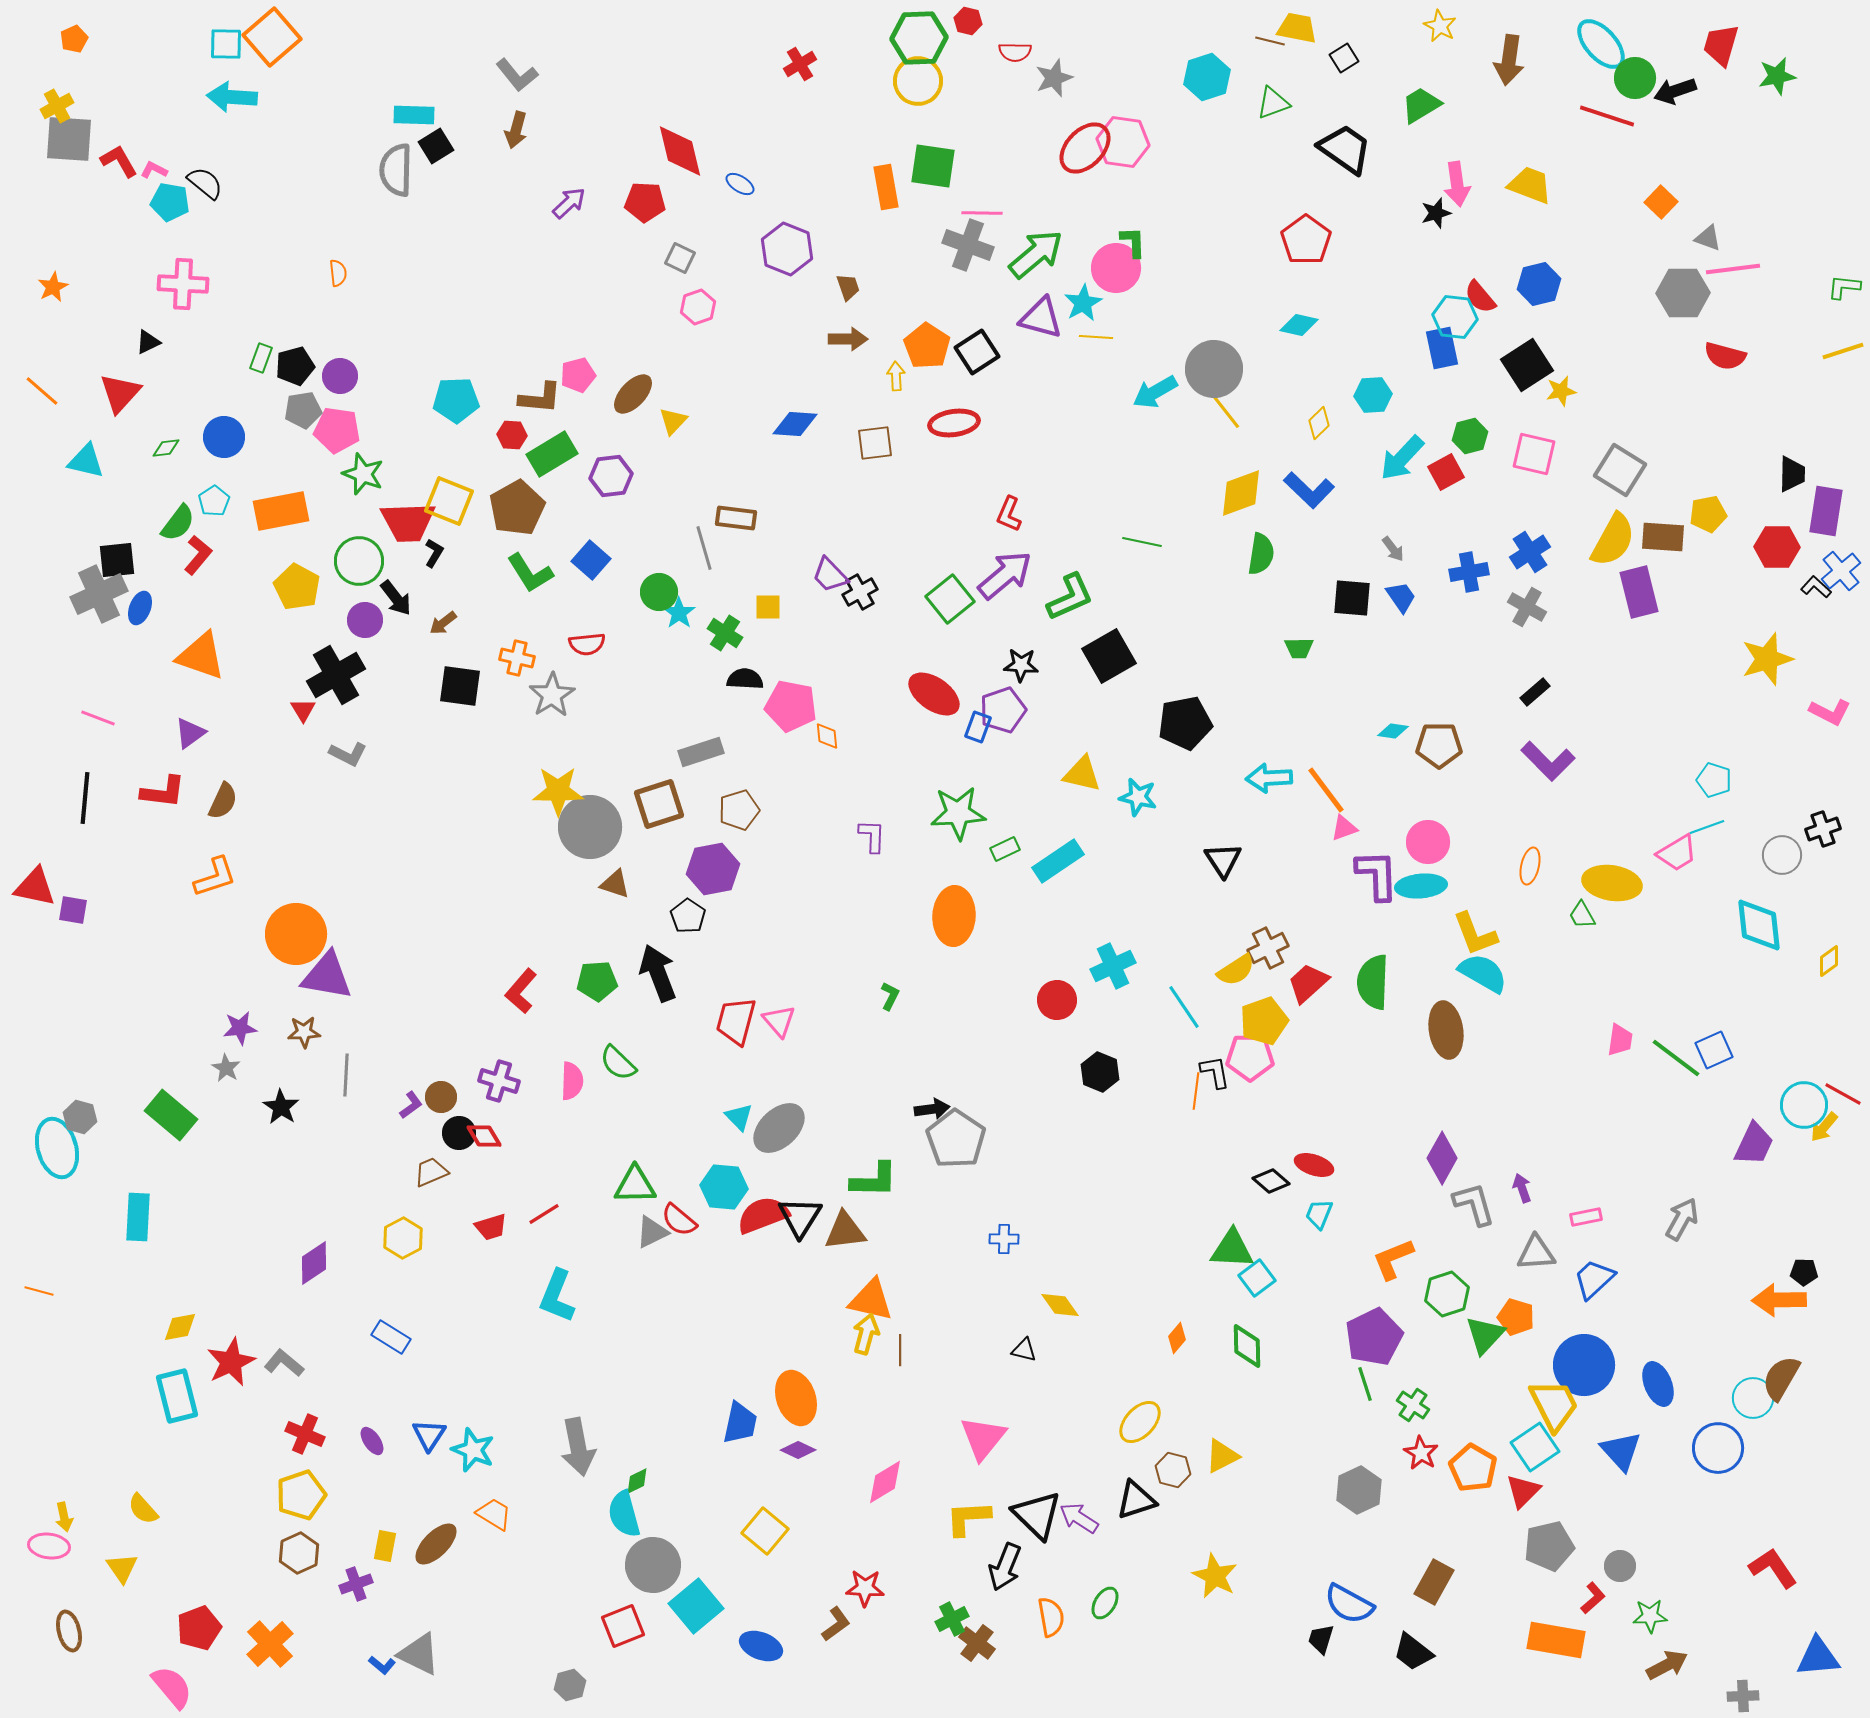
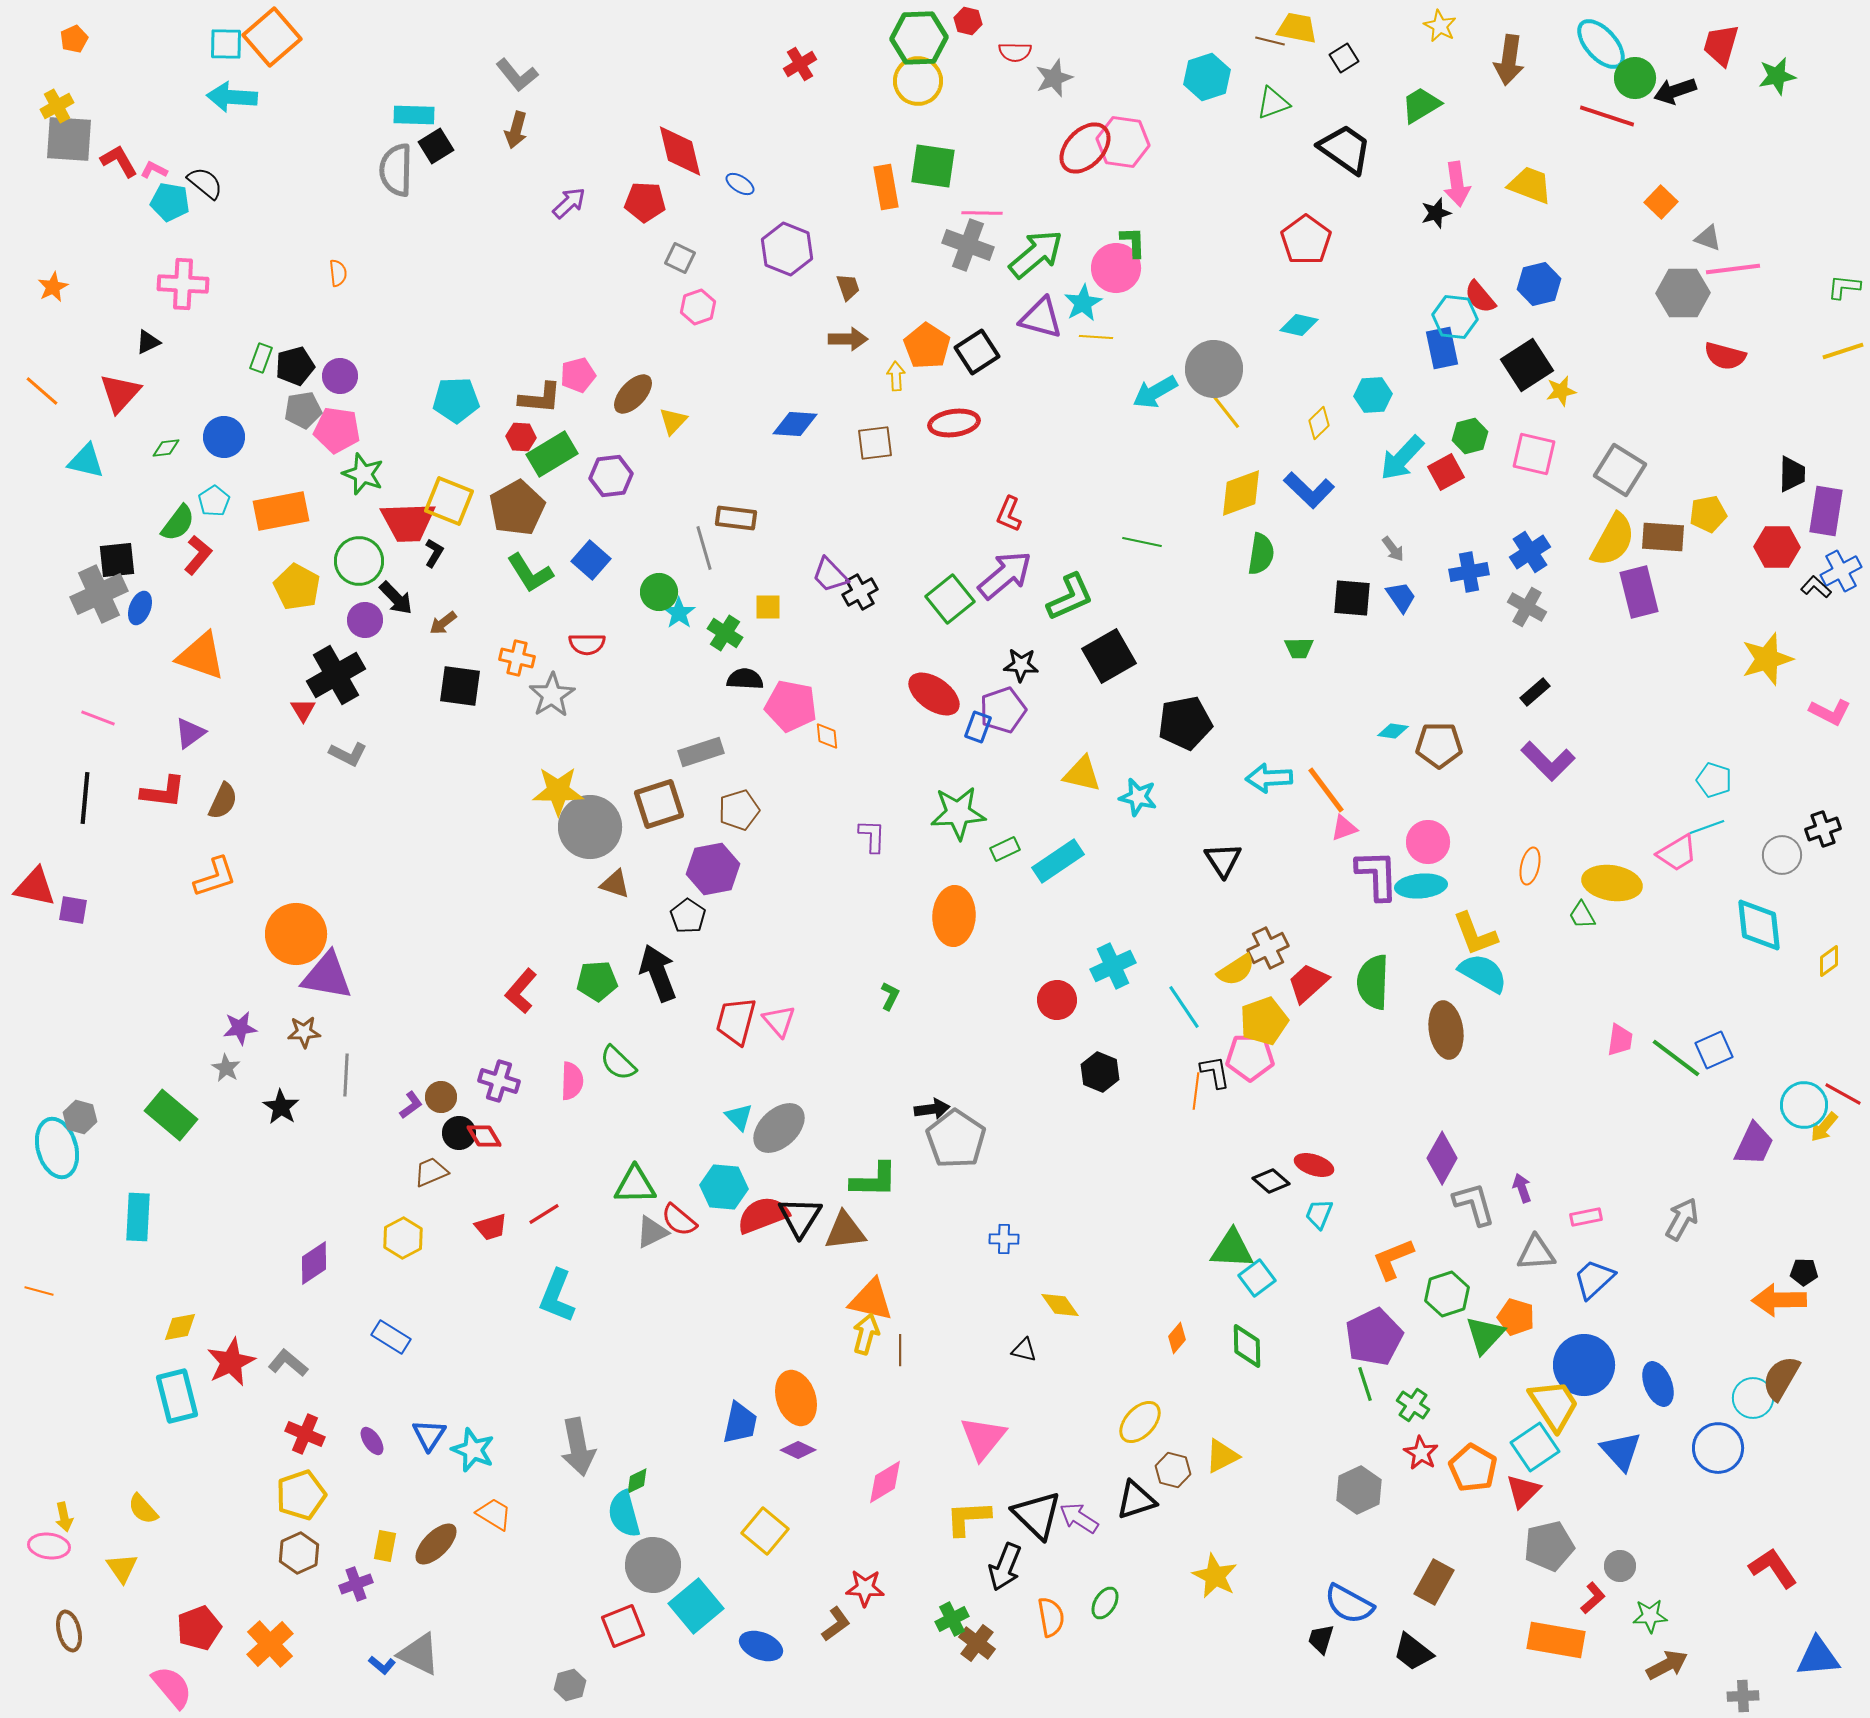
red hexagon at (512, 435): moved 9 px right, 2 px down
blue cross at (1841, 571): rotated 12 degrees clockwise
black arrow at (396, 598): rotated 6 degrees counterclockwise
red semicircle at (587, 644): rotated 6 degrees clockwise
gray L-shape at (284, 1363): moved 4 px right
yellow trapezoid at (1554, 1405): rotated 6 degrees counterclockwise
